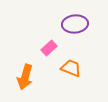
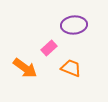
purple ellipse: moved 1 px left, 1 px down
orange arrow: moved 9 px up; rotated 70 degrees counterclockwise
